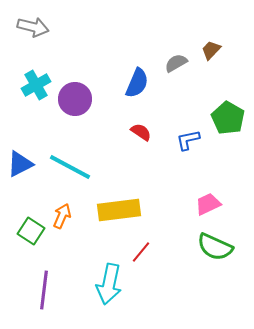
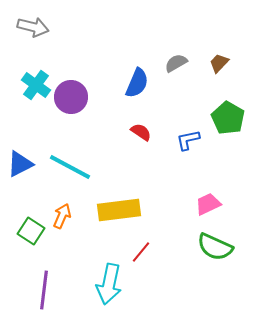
brown trapezoid: moved 8 px right, 13 px down
cyan cross: rotated 24 degrees counterclockwise
purple circle: moved 4 px left, 2 px up
